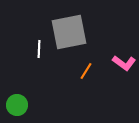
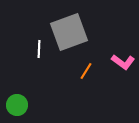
gray square: rotated 9 degrees counterclockwise
pink L-shape: moved 1 px left, 1 px up
